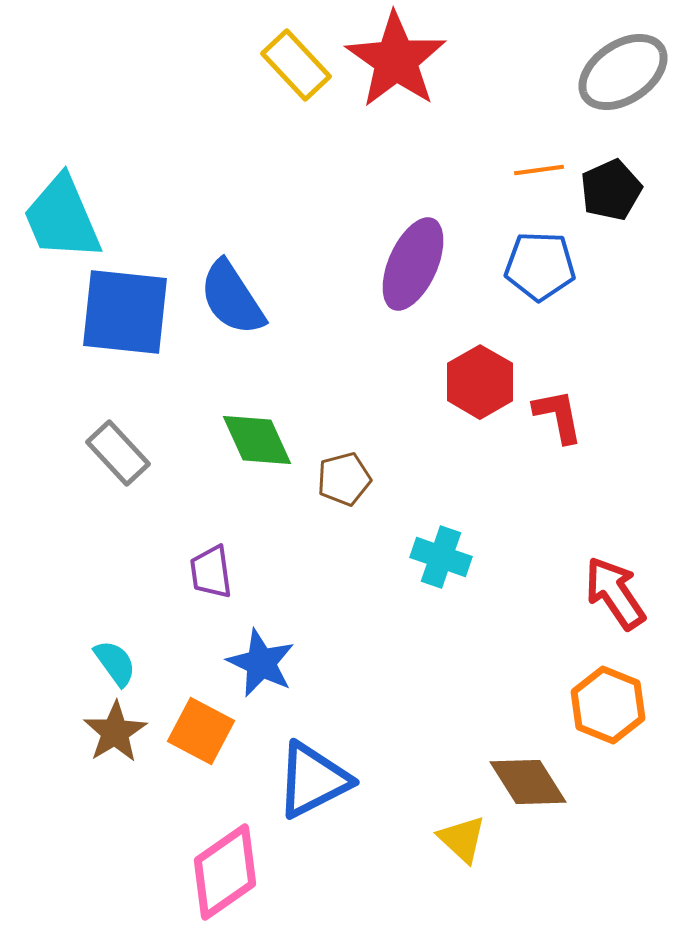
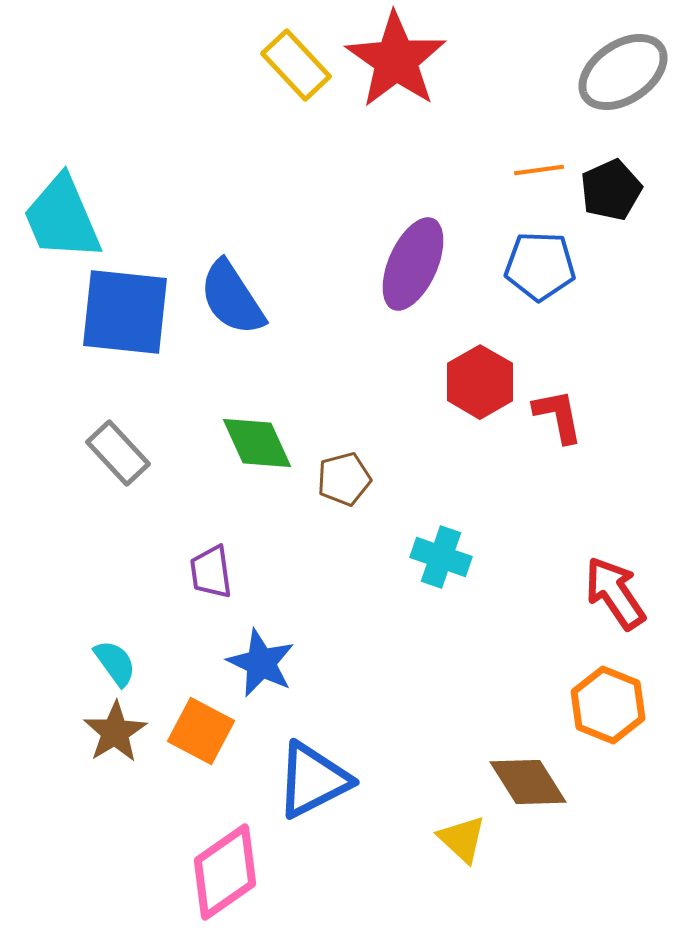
green diamond: moved 3 px down
